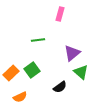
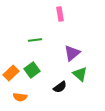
pink rectangle: rotated 24 degrees counterclockwise
green line: moved 3 px left
green triangle: moved 1 px left, 2 px down
orange semicircle: rotated 32 degrees clockwise
